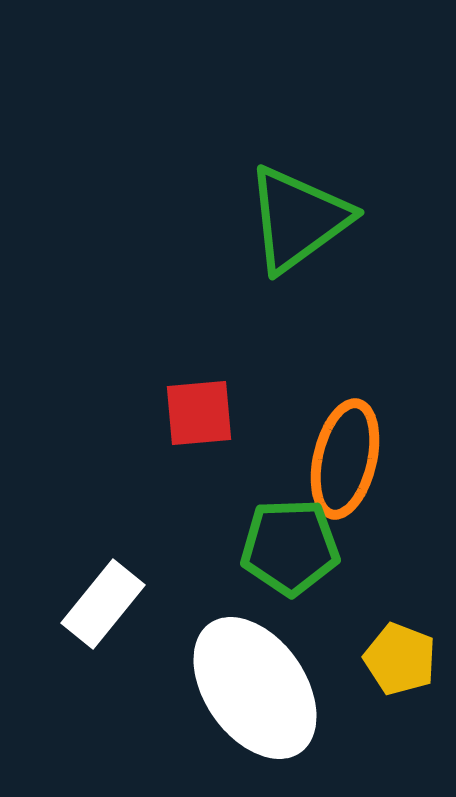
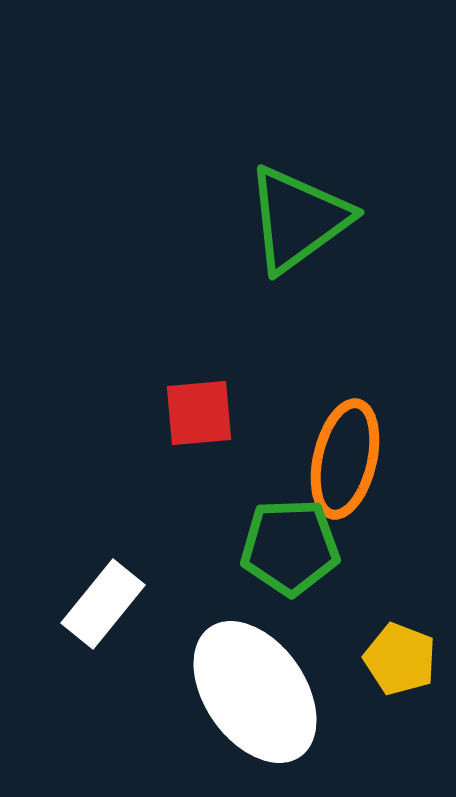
white ellipse: moved 4 px down
